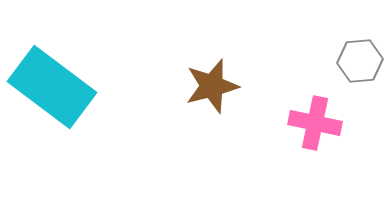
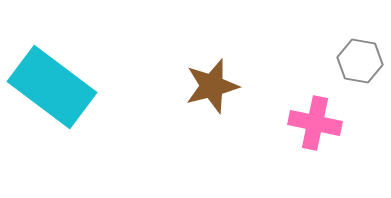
gray hexagon: rotated 15 degrees clockwise
